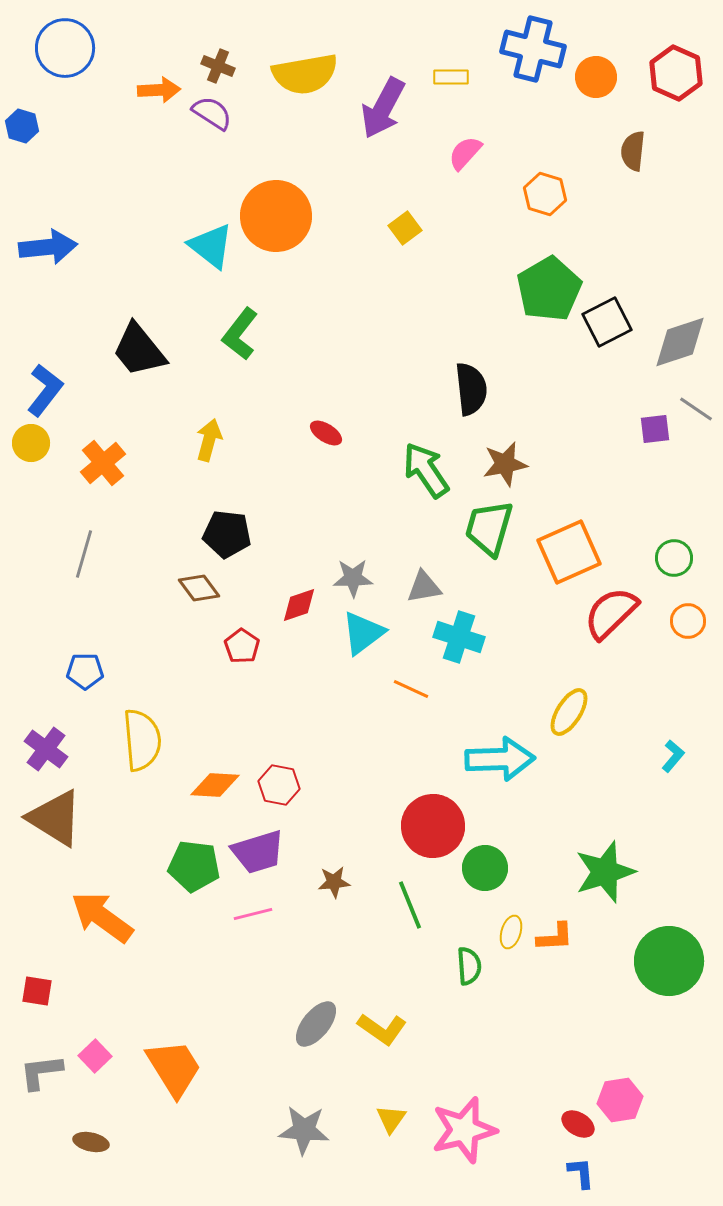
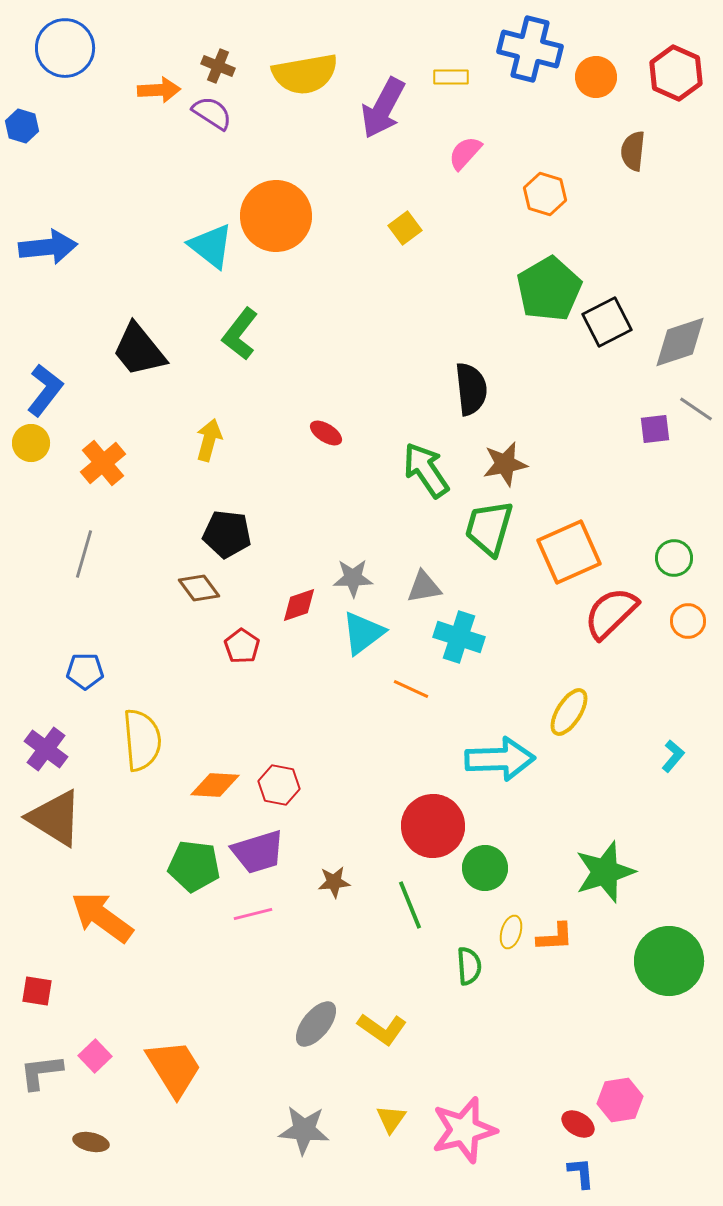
blue cross at (533, 49): moved 3 px left
